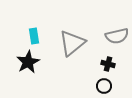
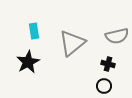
cyan rectangle: moved 5 px up
